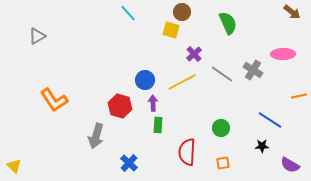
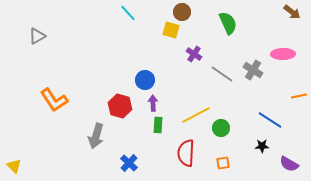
purple cross: rotated 14 degrees counterclockwise
yellow line: moved 14 px right, 33 px down
red semicircle: moved 1 px left, 1 px down
purple semicircle: moved 1 px left, 1 px up
